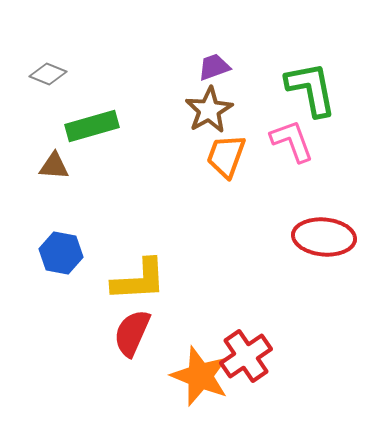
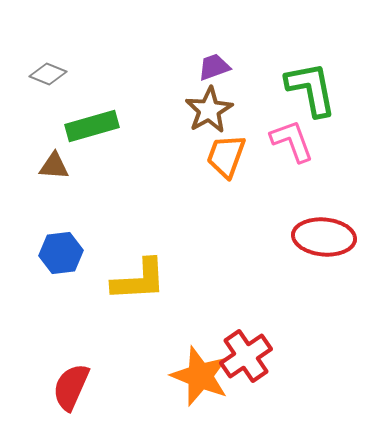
blue hexagon: rotated 18 degrees counterclockwise
red semicircle: moved 61 px left, 54 px down
